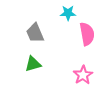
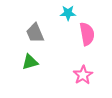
green triangle: moved 3 px left, 2 px up
